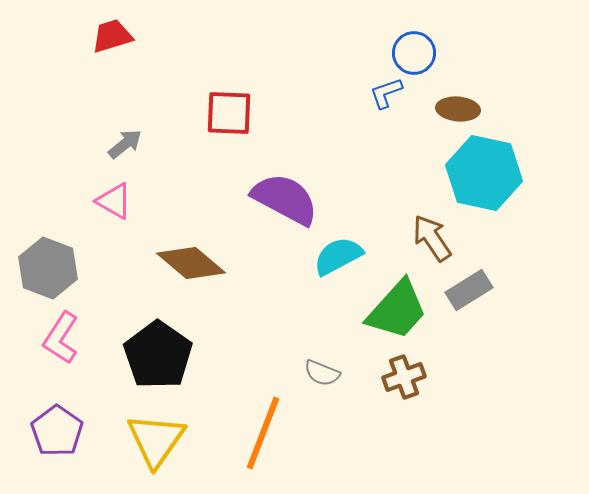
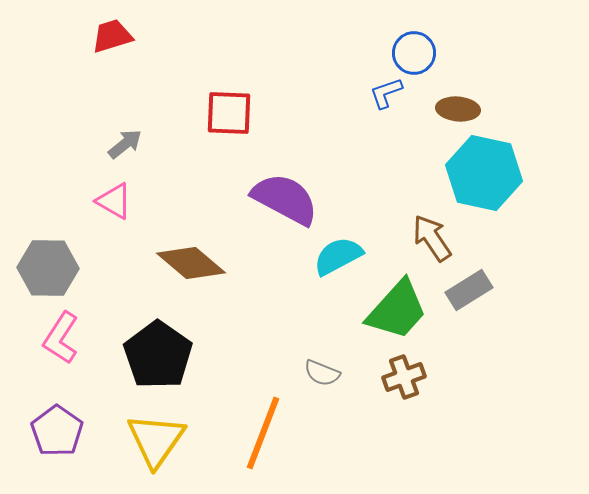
gray hexagon: rotated 20 degrees counterclockwise
